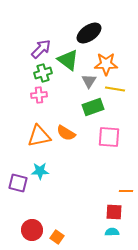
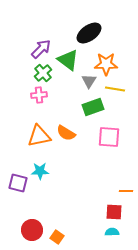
green cross: rotated 24 degrees counterclockwise
